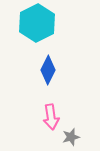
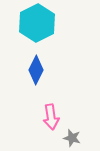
blue diamond: moved 12 px left
gray star: moved 1 px right, 1 px down; rotated 30 degrees clockwise
